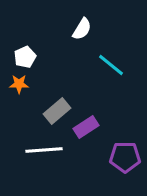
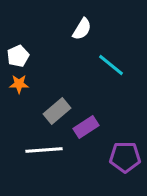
white pentagon: moved 7 px left, 1 px up
